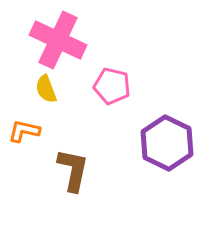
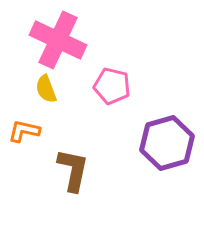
purple hexagon: rotated 18 degrees clockwise
